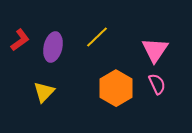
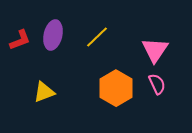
red L-shape: rotated 15 degrees clockwise
purple ellipse: moved 12 px up
yellow triangle: rotated 25 degrees clockwise
